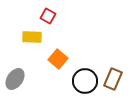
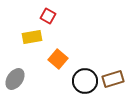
yellow rectangle: rotated 12 degrees counterclockwise
brown rectangle: rotated 50 degrees clockwise
